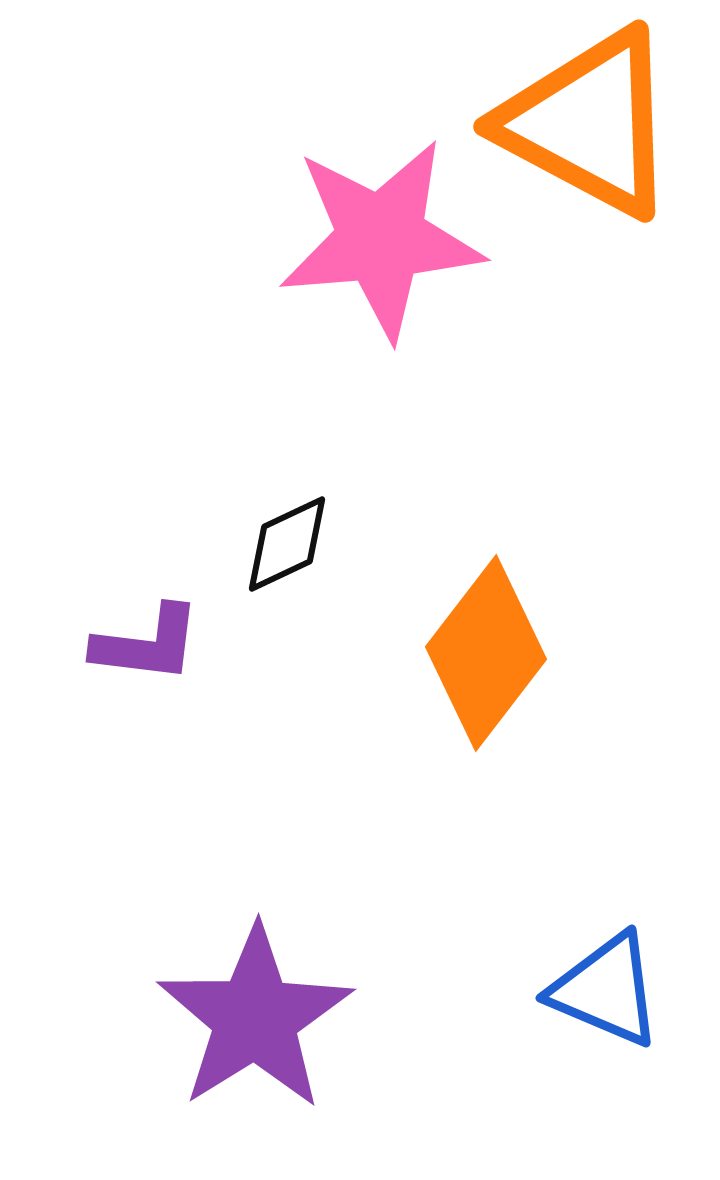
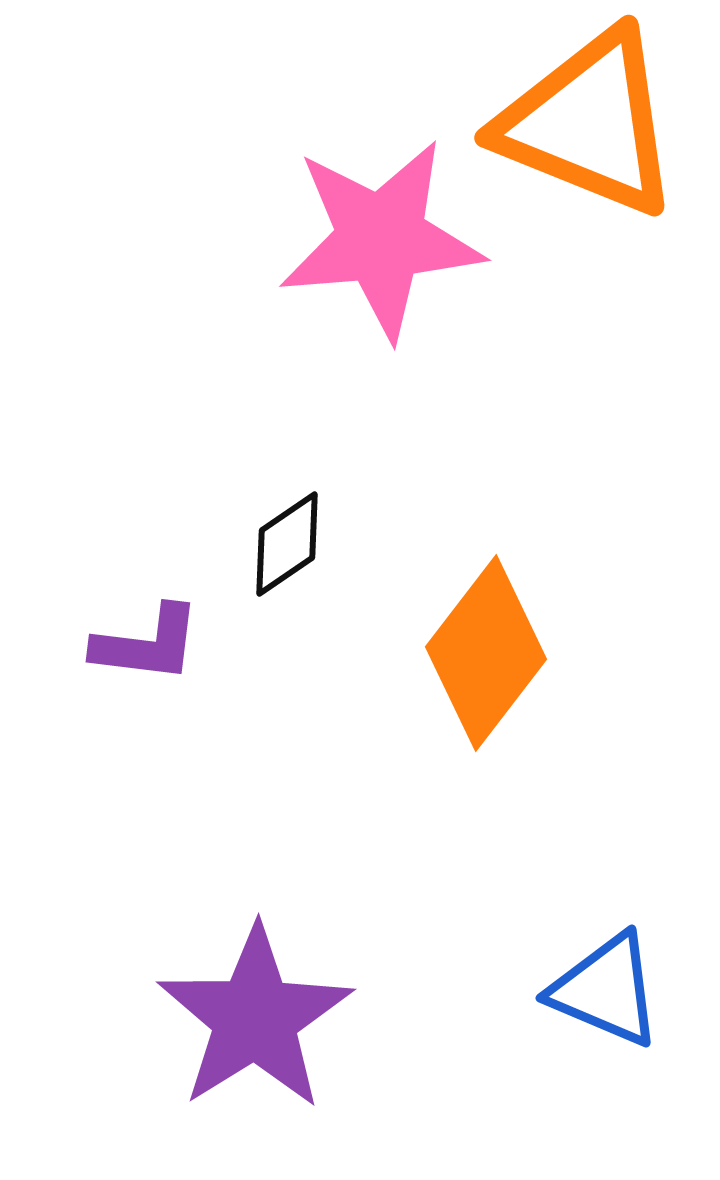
orange triangle: rotated 6 degrees counterclockwise
black diamond: rotated 9 degrees counterclockwise
